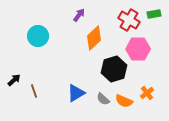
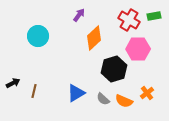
green rectangle: moved 2 px down
black arrow: moved 1 px left, 3 px down; rotated 16 degrees clockwise
brown line: rotated 32 degrees clockwise
